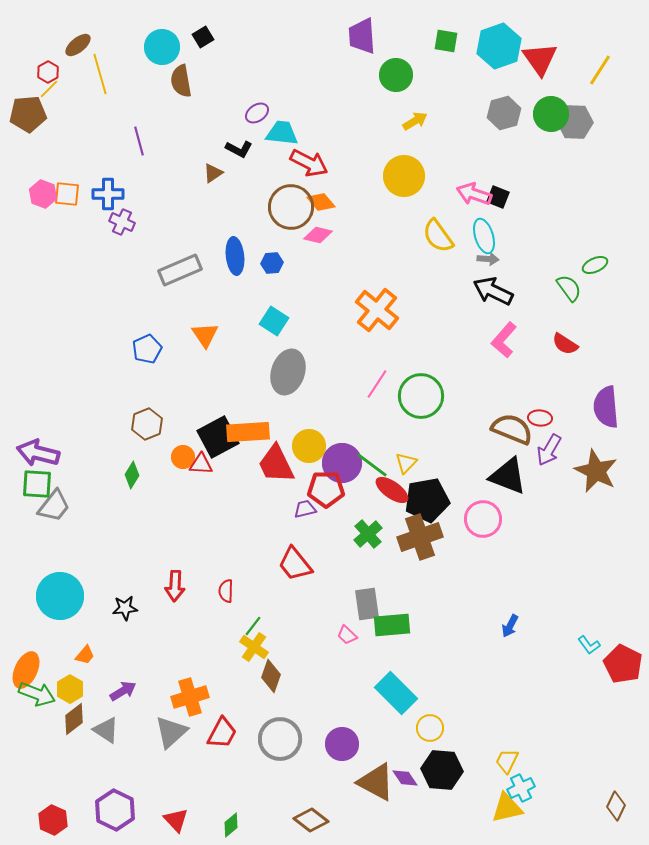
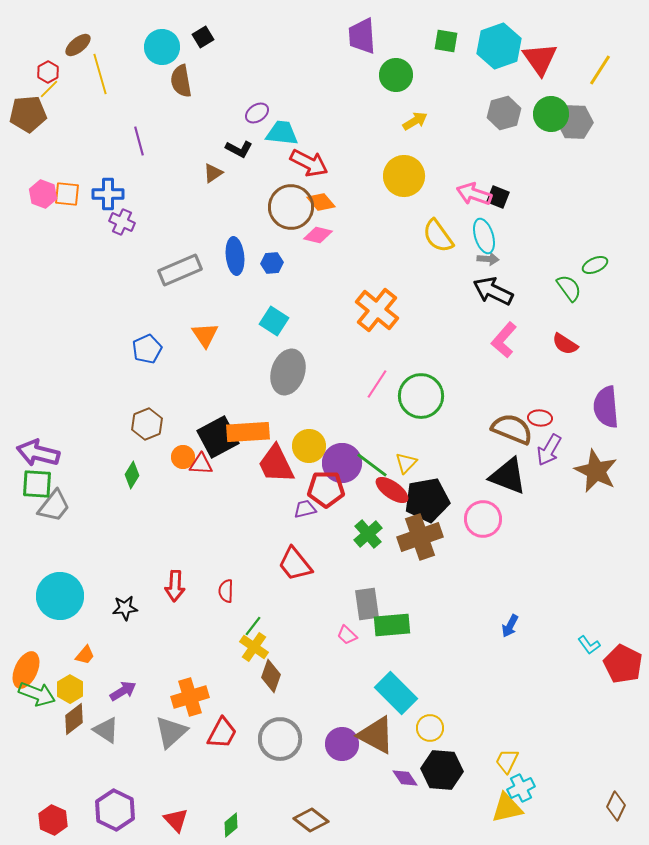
brown triangle at (376, 782): moved 47 px up
